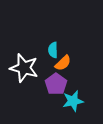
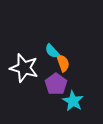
cyan semicircle: moved 1 px left, 1 px down; rotated 42 degrees counterclockwise
orange semicircle: rotated 66 degrees counterclockwise
cyan star: rotated 30 degrees counterclockwise
